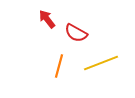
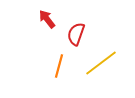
red semicircle: moved 1 px down; rotated 80 degrees clockwise
yellow line: rotated 16 degrees counterclockwise
